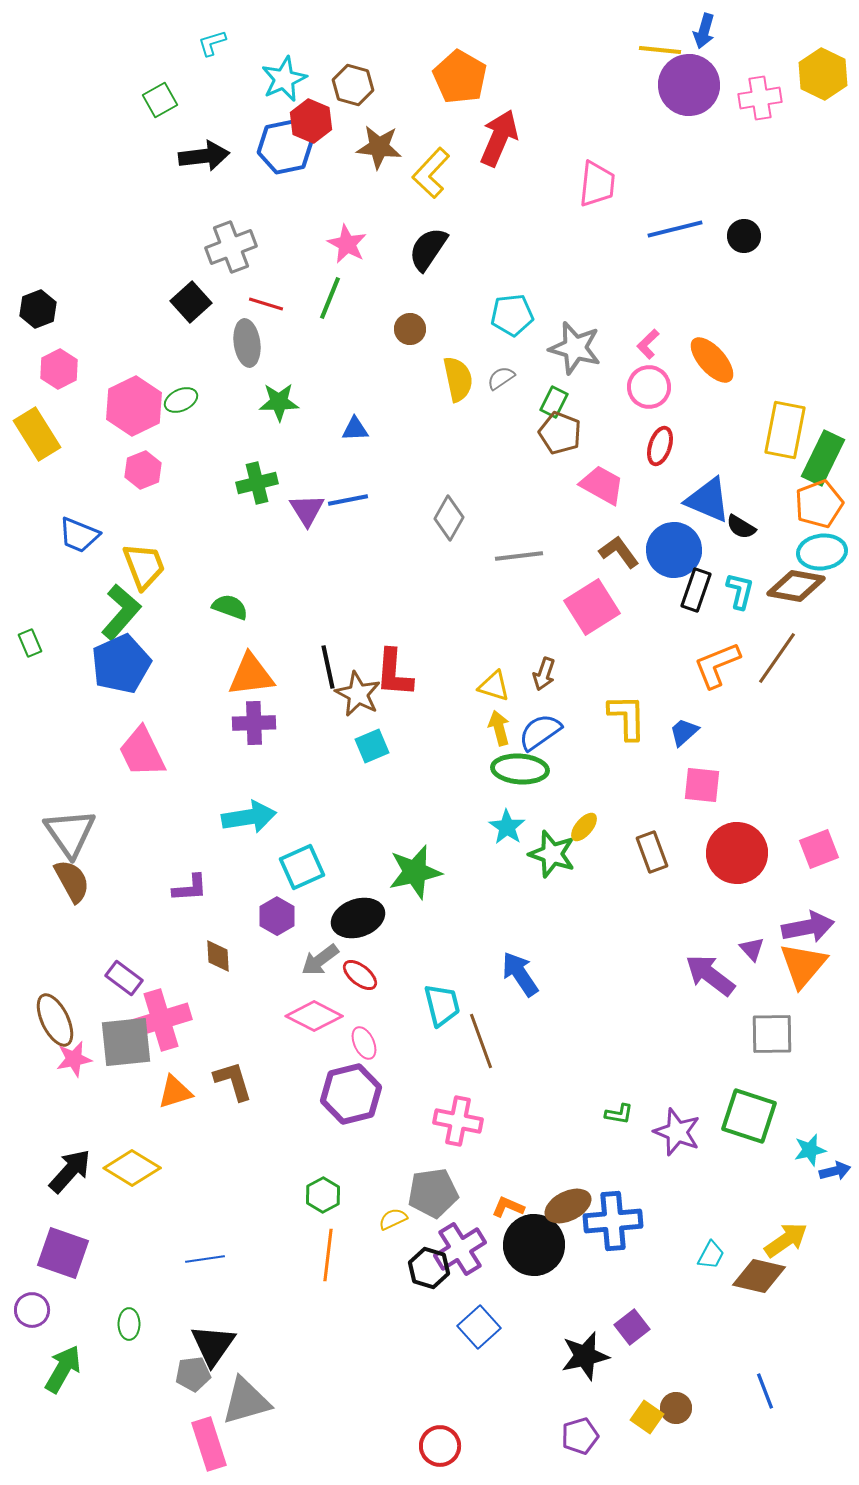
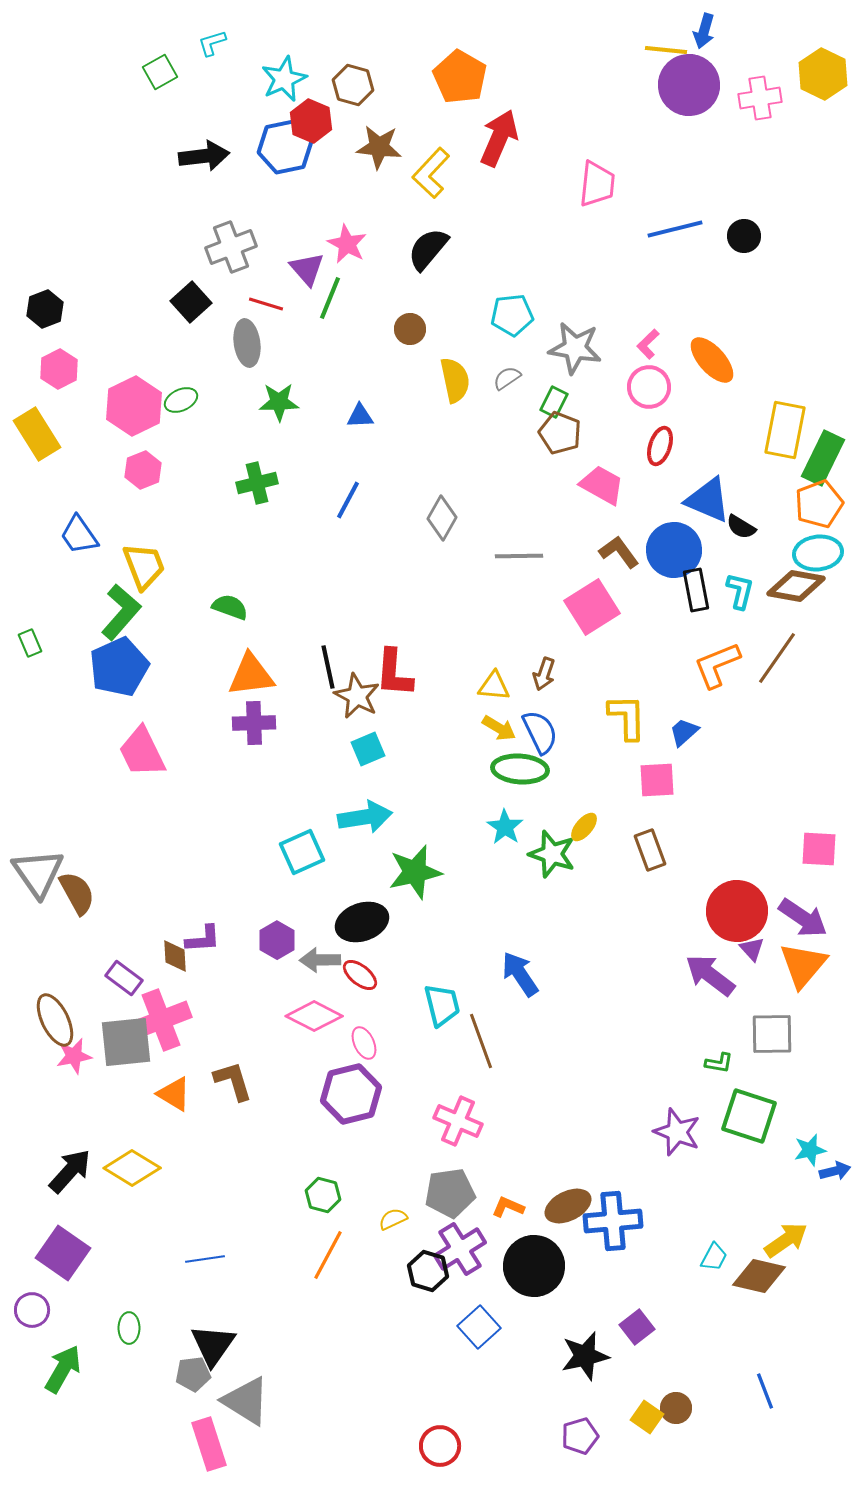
yellow line at (660, 50): moved 6 px right
green square at (160, 100): moved 28 px up
black semicircle at (428, 249): rotated 6 degrees clockwise
black hexagon at (38, 309): moved 7 px right
gray star at (575, 348): rotated 6 degrees counterclockwise
gray semicircle at (501, 378): moved 6 px right
yellow semicircle at (458, 379): moved 3 px left, 1 px down
blue triangle at (355, 429): moved 5 px right, 13 px up
blue line at (348, 500): rotated 51 degrees counterclockwise
purple triangle at (307, 510): moved 241 px up; rotated 9 degrees counterclockwise
gray diamond at (449, 518): moved 7 px left
blue trapezoid at (79, 535): rotated 33 degrees clockwise
cyan ellipse at (822, 552): moved 4 px left, 1 px down
gray line at (519, 556): rotated 6 degrees clockwise
black rectangle at (696, 590): rotated 30 degrees counterclockwise
blue pentagon at (121, 664): moved 2 px left, 3 px down
yellow triangle at (494, 686): rotated 12 degrees counterclockwise
brown star at (358, 694): moved 1 px left, 2 px down
yellow arrow at (499, 728): rotated 136 degrees clockwise
blue semicircle at (540, 732): rotated 99 degrees clockwise
cyan square at (372, 746): moved 4 px left, 3 px down
pink square at (702, 785): moved 45 px left, 5 px up; rotated 9 degrees counterclockwise
cyan arrow at (249, 817): moved 116 px right
cyan star at (507, 827): moved 2 px left
gray triangle at (70, 833): moved 32 px left, 40 px down
pink square at (819, 849): rotated 24 degrees clockwise
brown rectangle at (652, 852): moved 2 px left, 2 px up
red circle at (737, 853): moved 58 px down
cyan square at (302, 867): moved 15 px up
brown semicircle at (72, 881): moved 5 px right, 12 px down
purple L-shape at (190, 888): moved 13 px right, 51 px down
purple hexagon at (277, 916): moved 24 px down
black ellipse at (358, 918): moved 4 px right, 4 px down
purple arrow at (808, 927): moved 5 px left, 9 px up; rotated 45 degrees clockwise
brown diamond at (218, 956): moved 43 px left
gray arrow at (320, 960): rotated 36 degrees clockwise
pink cross at (161, 1020): rotated 4 degrees counterclockwise
pink star at (74, 1059): moved 3 px up
orange triangle at (175, 1092): moved 1 px left, 2 px down; rotated 48 degrees clockwise
green L-shape at (619, 1114): moved 100 px right, 51 px up
pink cross at (458, 1121): rotated 12 degrees clockwise
gray pentagon at (433, 1193): moved 17 px right
green hexagon at (323, 1195): rotated 16 degrees counterclockwise
black circle at (534, 1245): moved 21 px down
purple square at (63, 1253): rotated 16 degrees clockwise
orange line at (328, 1255): rotated 21 degrees clockwise
cyan trapezoid at (711, 1255): moved 3 px right, 2 px down
black hexagon at (429, 1268): moved 1 px left, 3 px down
green ellipse at (129, 1324): moved 4 px down
purple square at (632, 1327): moved 5 px right
gray triangle at (246, 1401): rotated 48 degrees clockwise
